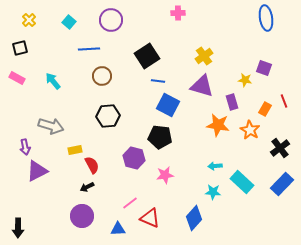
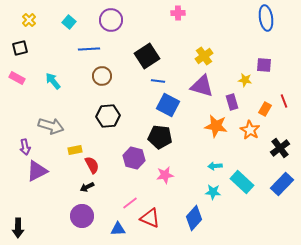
purple square at (264, 68): moved 3 px up; rotated 14 degrees counterclockwise
orange star at (218, 125): moved 2 px left, 1 px down
